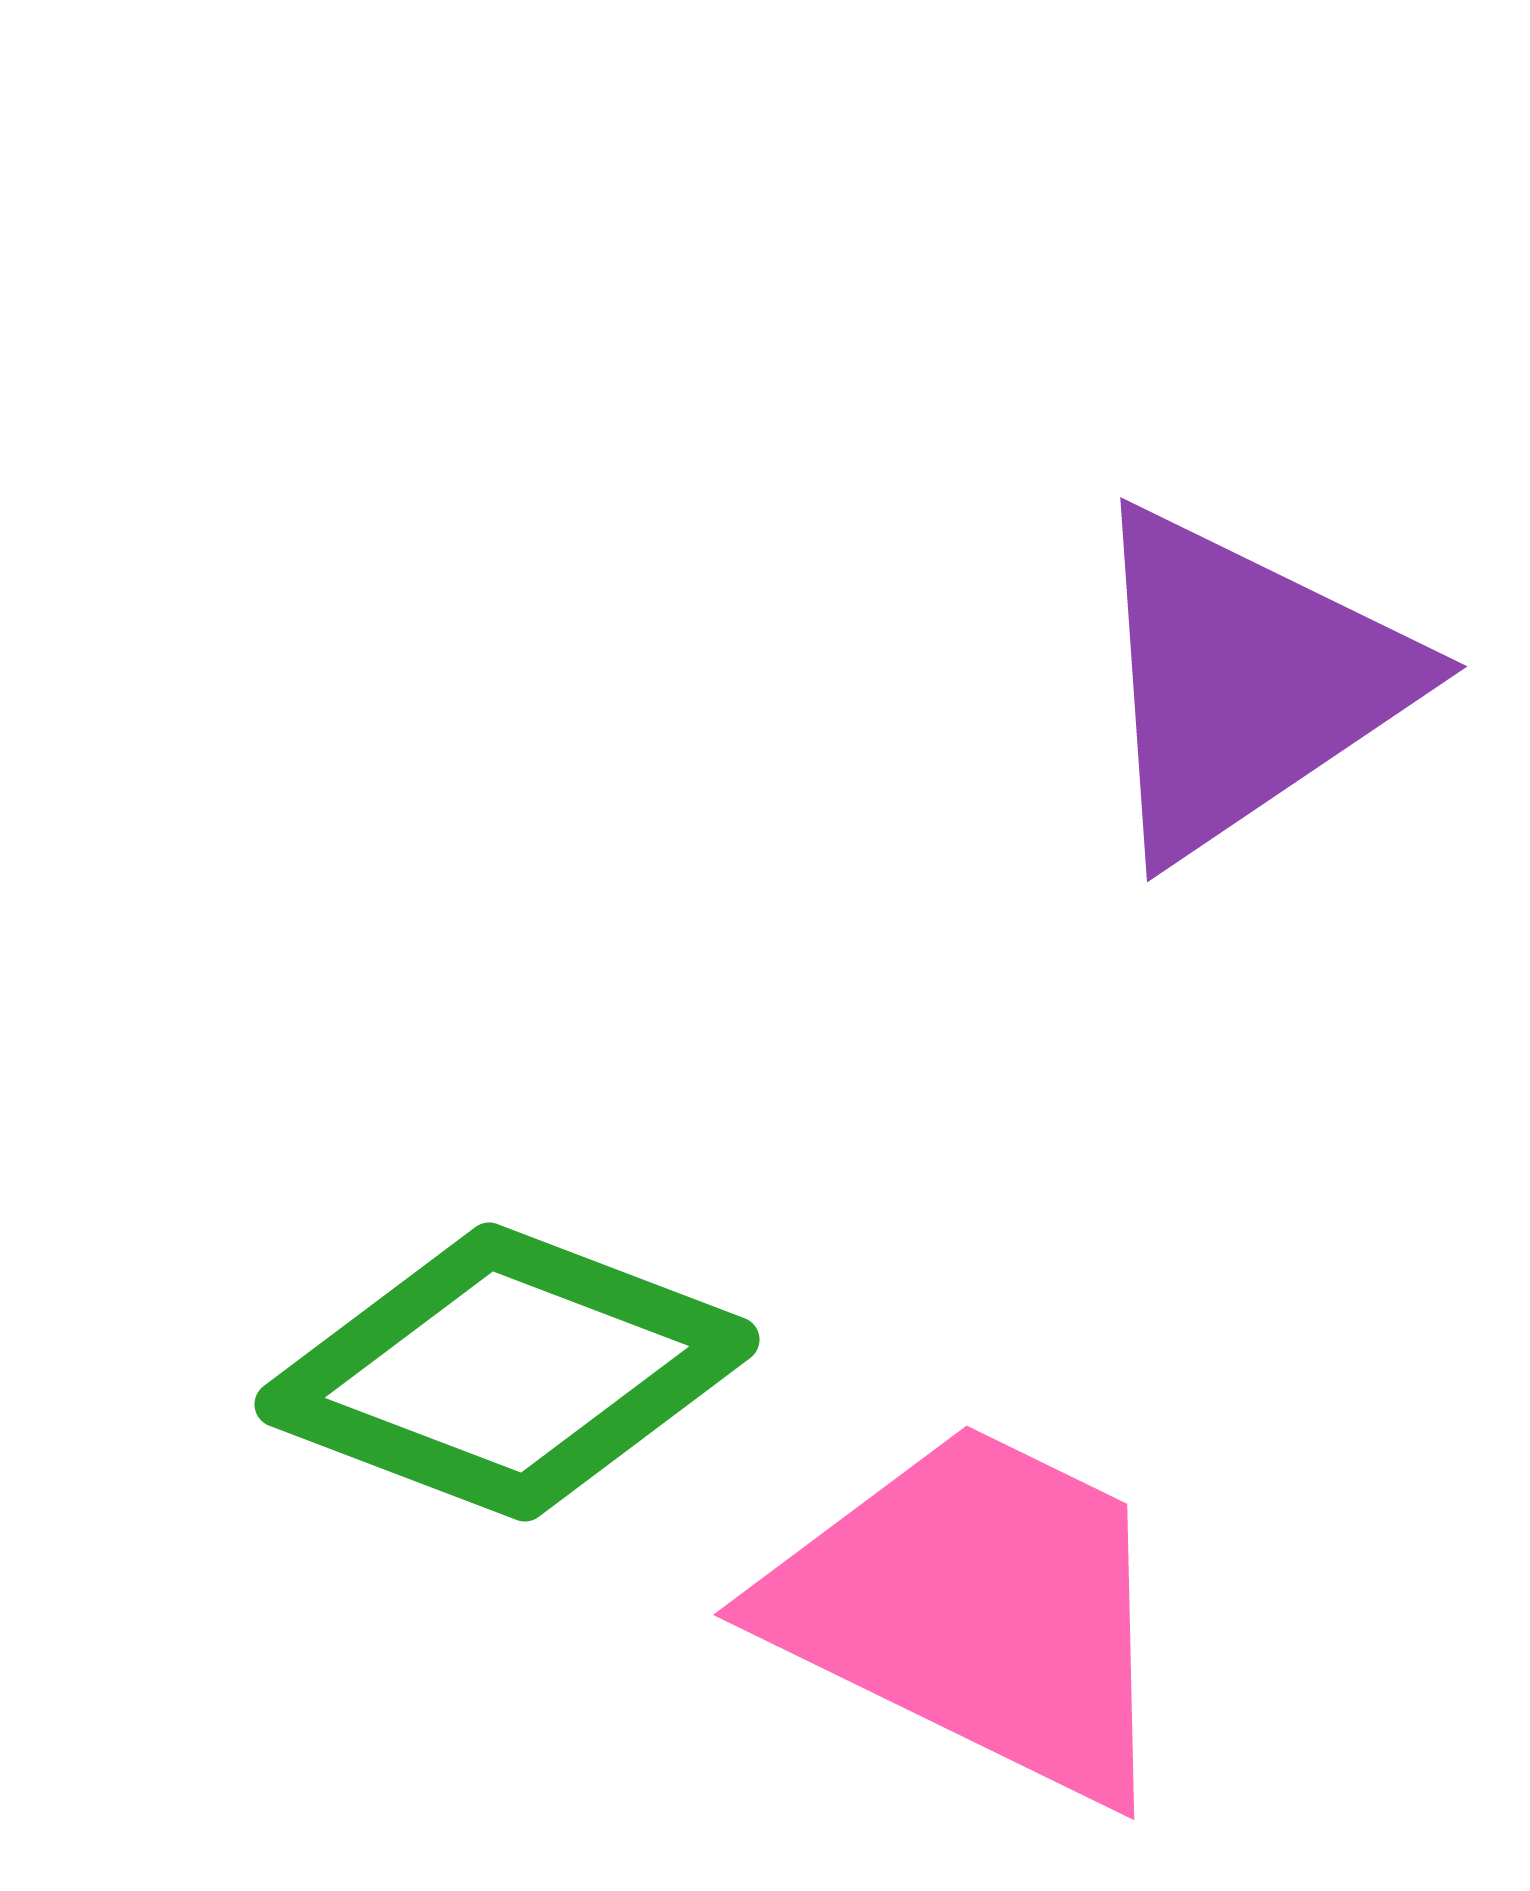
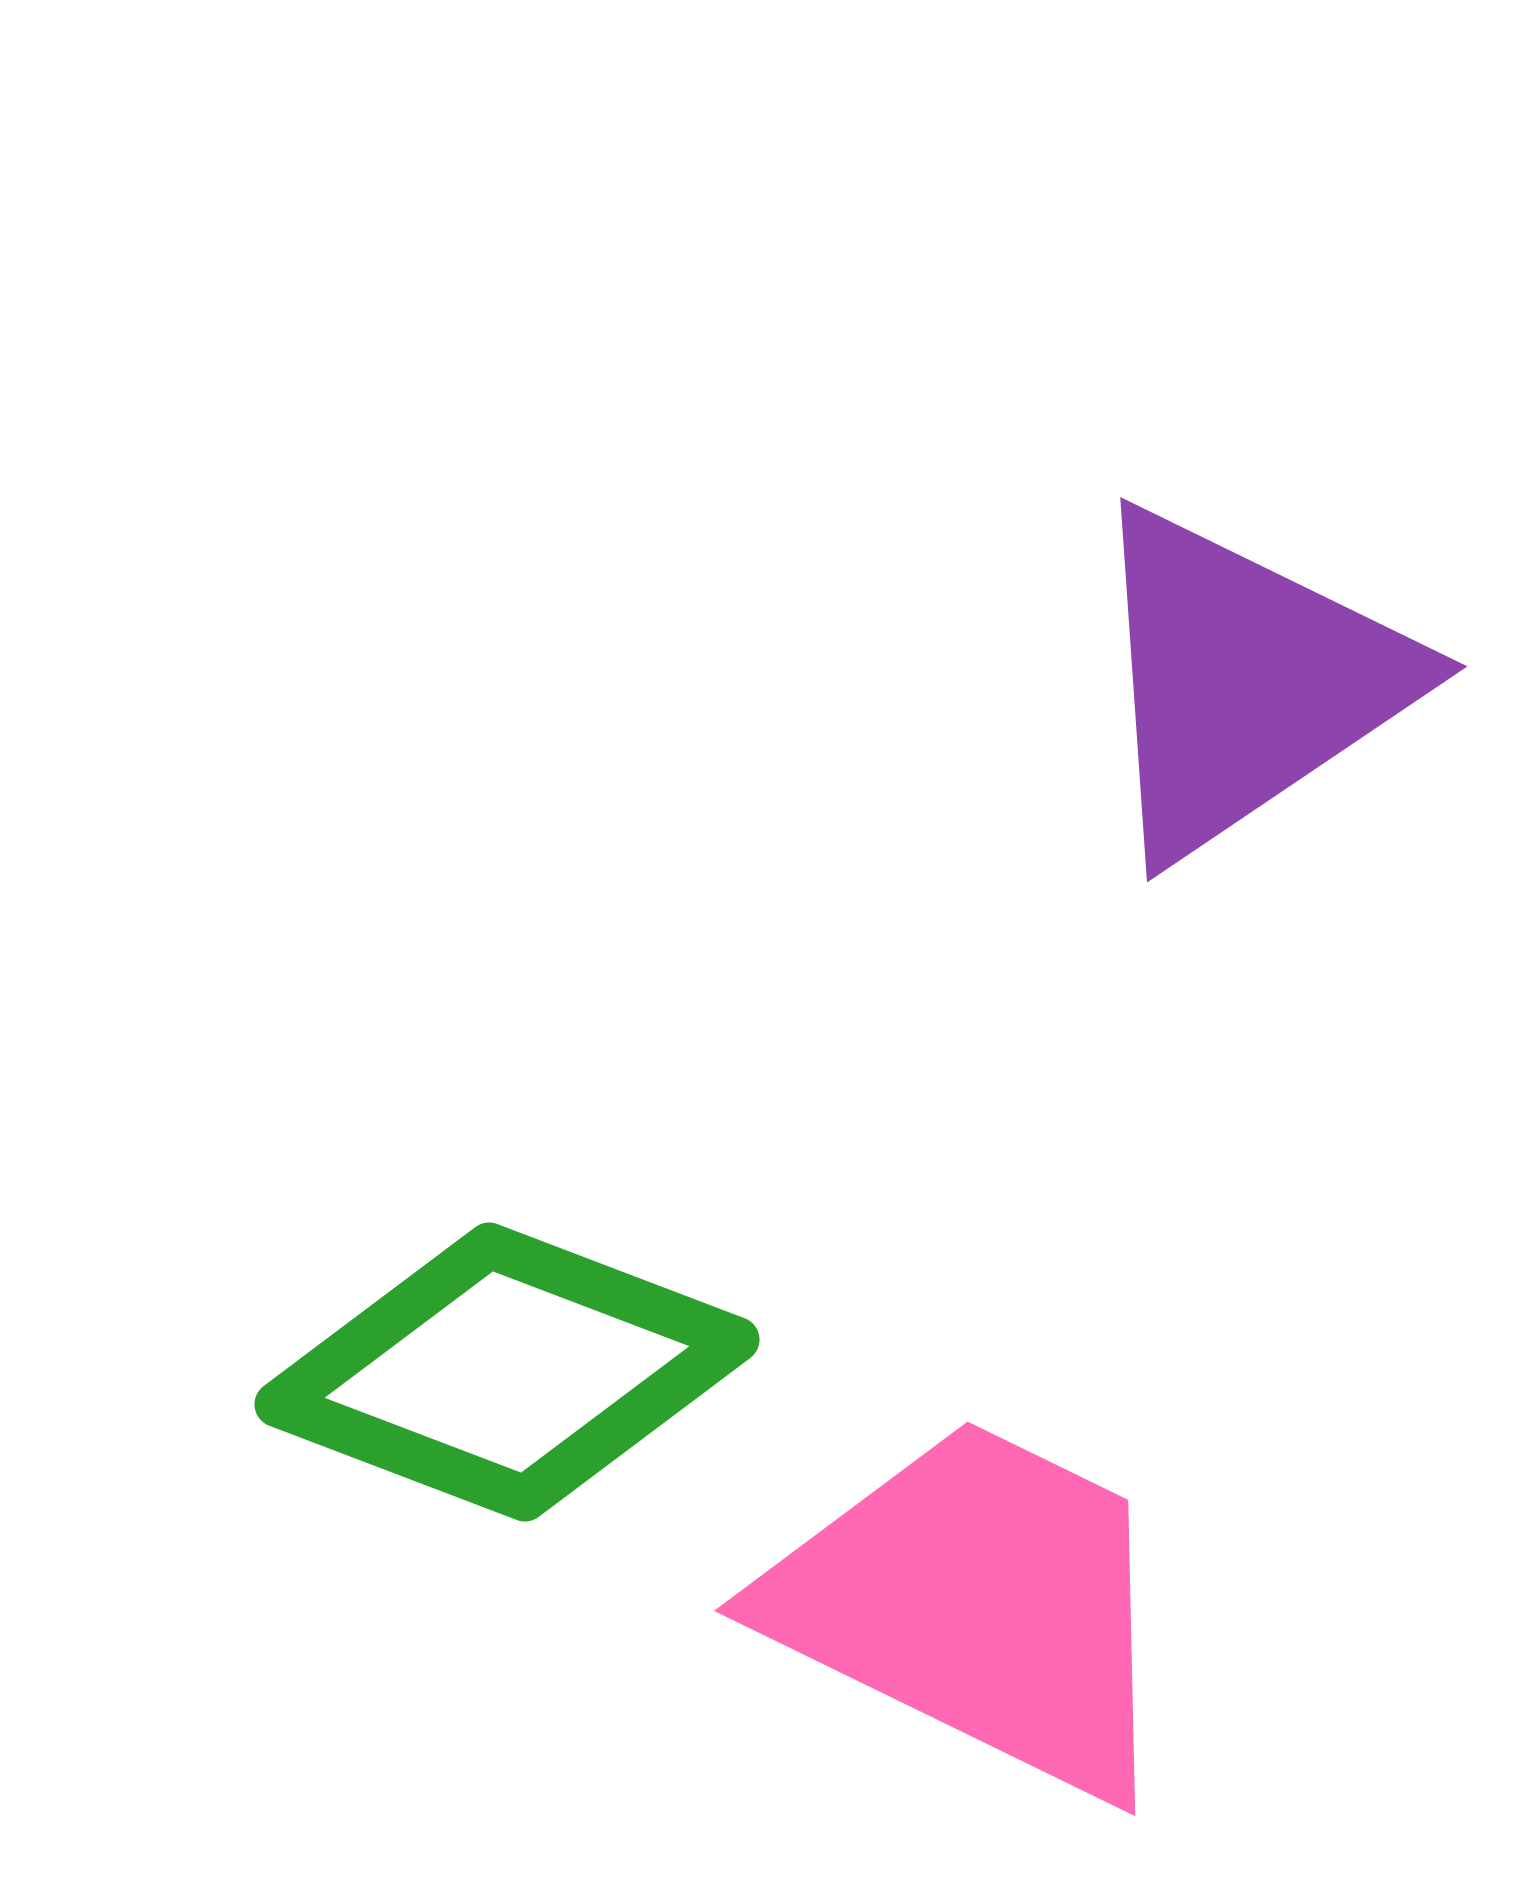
pink trapezoid: moved 1 px right, 4 px up
